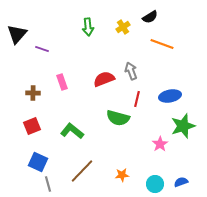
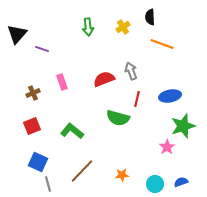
black semicircle: rotated 119 degrees clockwise
brown cross: rotated 24 degrees counterclockwise
pink star: moved 7 px right, 3 px down
